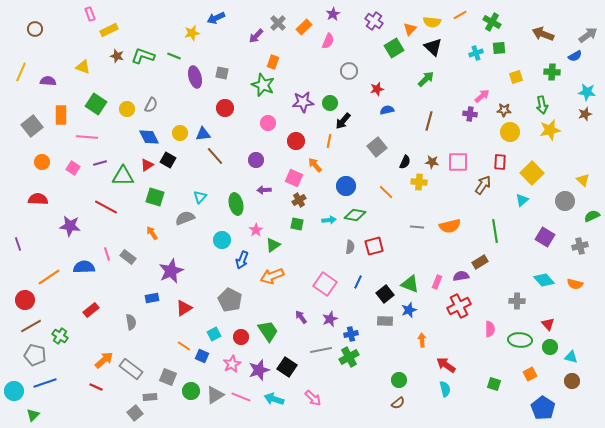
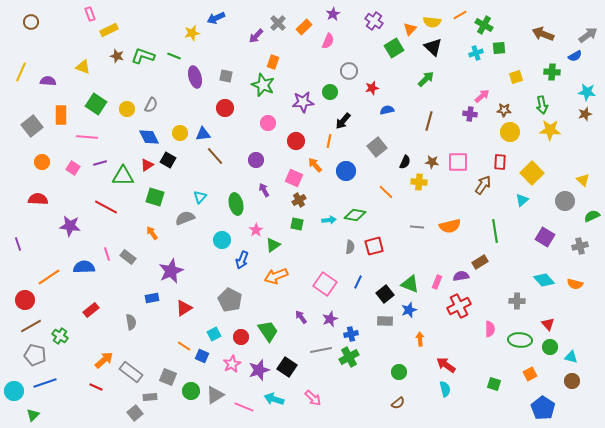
green cross at (492, 22): moved 8 px left, 3 px down
brown circle at (35, 29): moved 4 px left, 7 px up
gray square at (222, 73): moved 4 px right, 3 px down
red star at (377, 89): moved 5 px left, 1 px up
green circle at (330, 103): moved 11 px up
yellow star at (550, 130): rotated 15 degrees clockwise
blue circle at (346, 186): moved 15 px up
purple arrow at (264, 190): rotated 64 degrees clockwise
orange arrow at (272, 276): moved 4 px right
orange arrow at (422, 340): moved 2 px left, 1 px up
gray rectangle at (131, 369): moved 3 px down
green circle at (399, 380): moved 8 px up
pink line at (241, 397): moved 3 px right, 10 px down
